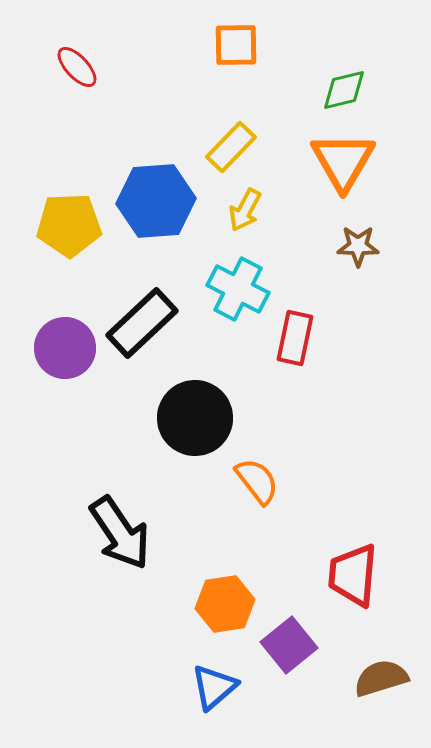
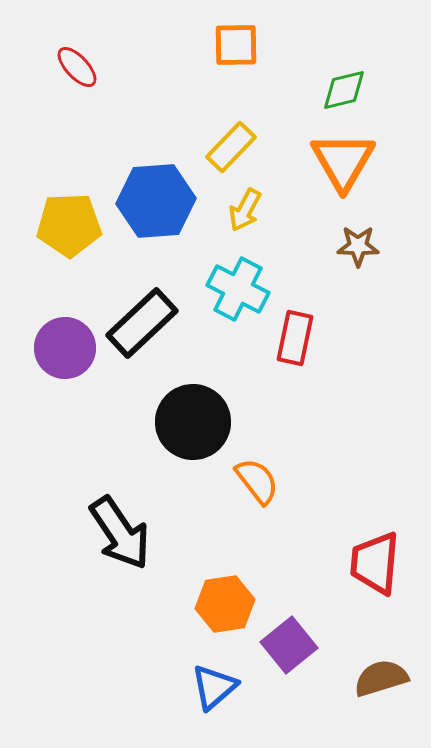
black circle: moved 2 px left, 4 px down
red trapezoid: moved 22 px right, 12 px up
